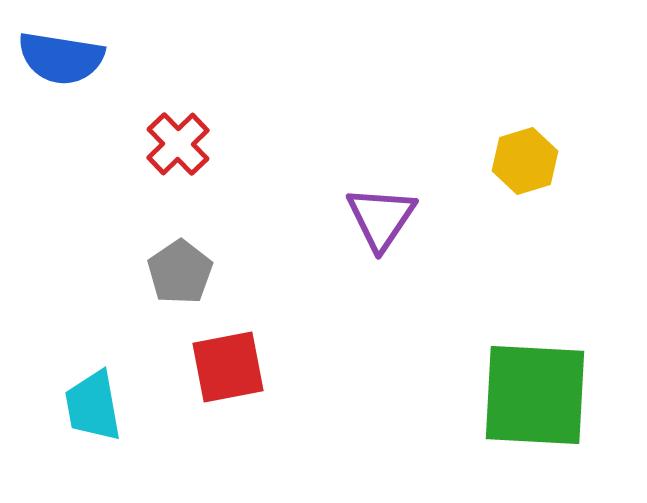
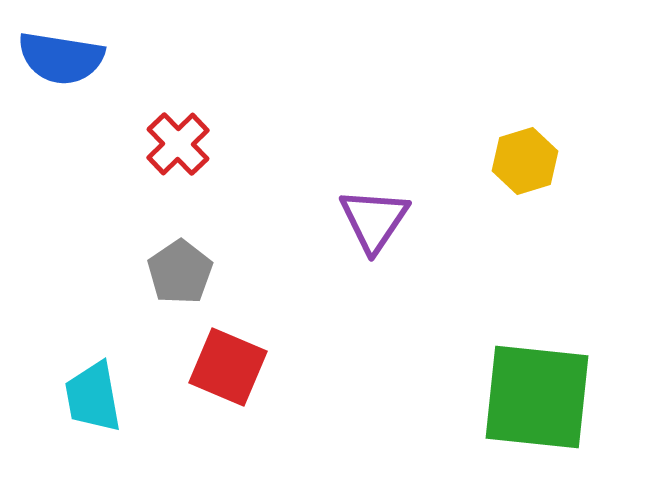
purple triangle: moved 7 px left, 2 px down
red square: rotated 34 degrees clockwise
green square: moved 2 px right, 2 px down; rotated 3 degrees clockwise
cyan trapezoid: moved 9 px up
